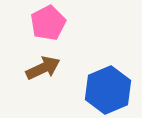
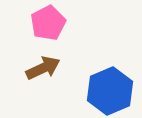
blue hexagon: moved 2 px right, 1 px down
